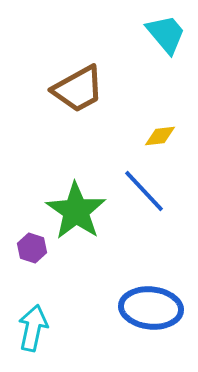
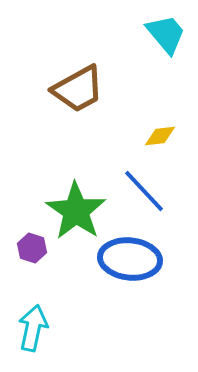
blue ellipse: moved 21 px left, 49 px up
